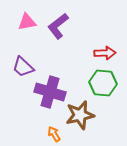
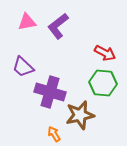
red arrow: rotated 30 degrees clockwise
